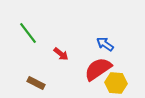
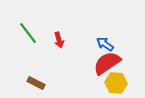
red arrow: moved 2 px left, 14 px up; rotated 35 degrees clockwise
red semicircle: moved 9 px right, 6 px up
